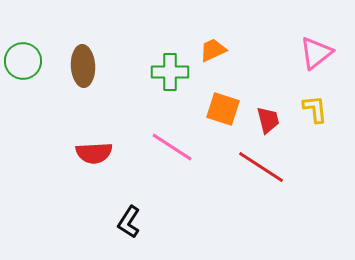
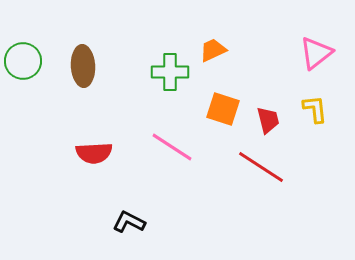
black L-shape: rotated 84 degrees clockwise
